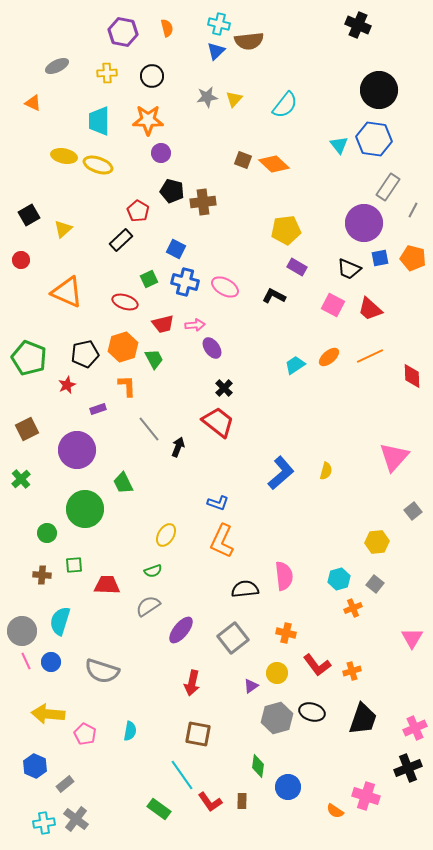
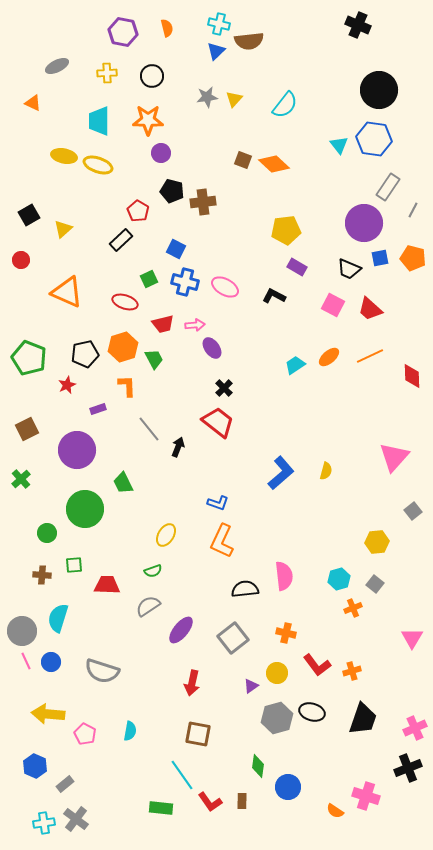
cyan semicircle at (60, 621): moved 2 px left, 3 px up
green rectangle at (159, 809): moved 2 px right, 1 px up; rotated 30 degrees counterclockwise
